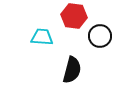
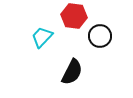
cyan trapezoid: rotated 50 degrees counterclockwise
black semicircle: moved 2 px down; rotated 12 degrees clockwise
